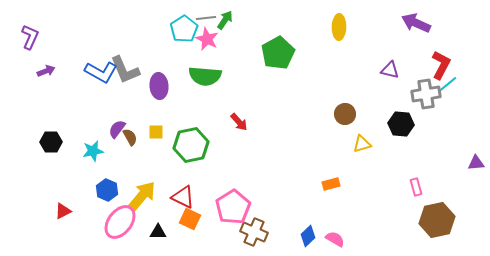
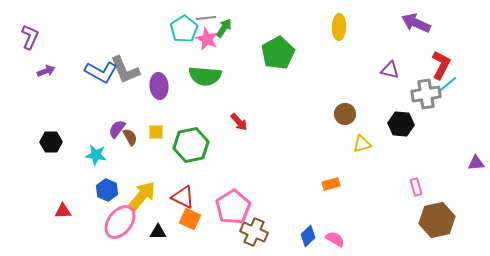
green arrow at (225, 20): moved 1 px left, 8 px down
cyan star at (93, 151): moved 3 px right, 4 px down; rotated 20 degrees clockwise
red triangle at (63, 211): rotated 24 degrees clockwise
